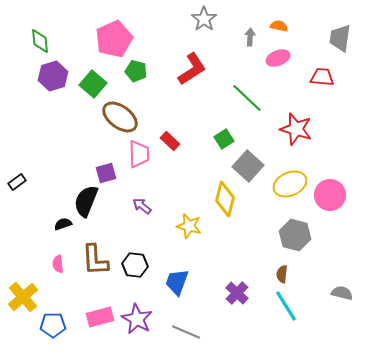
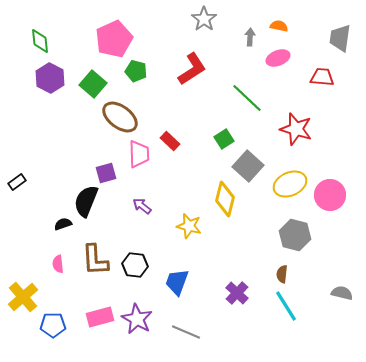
purple hexagon at (53, 76): moved 3 px left, 2 px down; rotated 16 degrees counterclockwise
